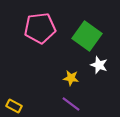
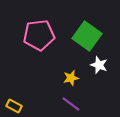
pink pentagon: moved 1 px left, 7 px down
yellow star: rotated 21 degrees counterclockwise
